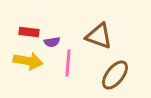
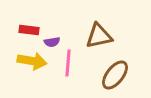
red rectangle: moved 2 px up
brown triangle: rotated 32 degrees counterclockwise
yellow arrow: moved 4 px right
